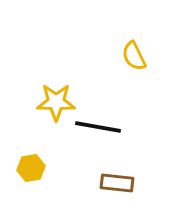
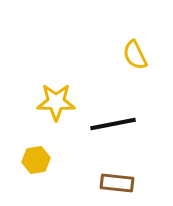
yellow semicircle: moved 1 px right, 1 px up
black line: moved 15 px right, 3 px up; rotated 21 degrees counterclockwise
yellow hexagon: moved 5 px right, 8 px up
